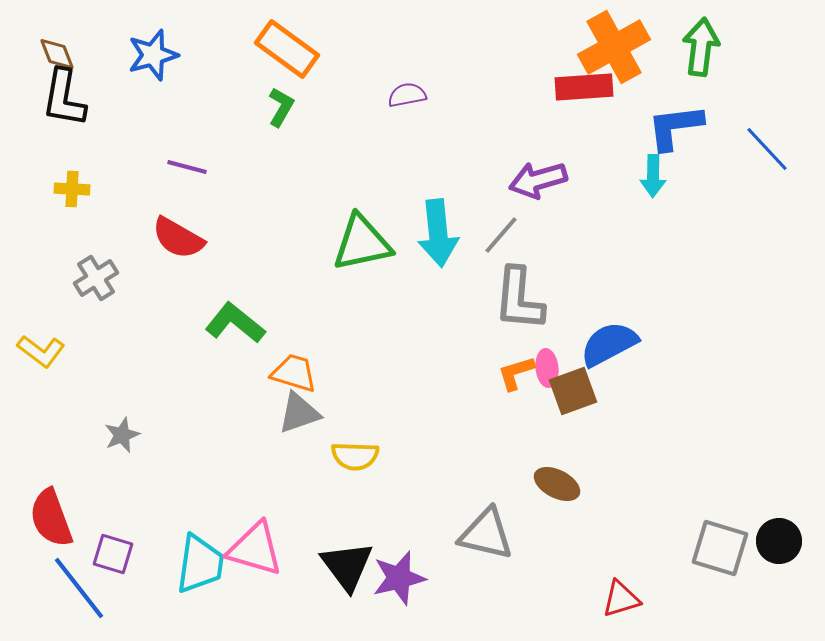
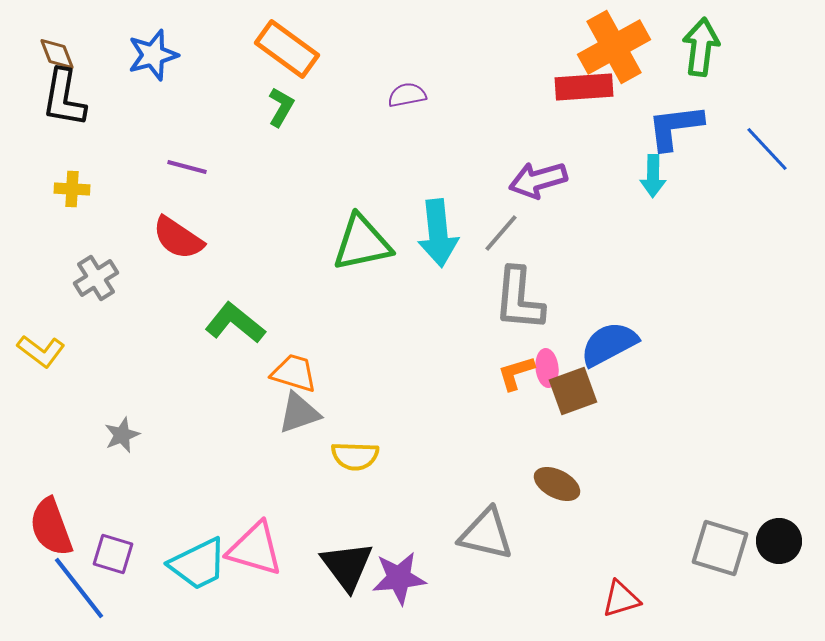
gray line at (501, 235): moved 2 px up
red semicircle at (178, 238): rotated 4 degrees clockwise
red semicircle at (51, 518): moved 9 px down
cyan trapezoid at (200, 564): moved 2 px left; rotated 56 degrees clockwise
purple star at (399, 578): rotated 8 degrees clockwise
